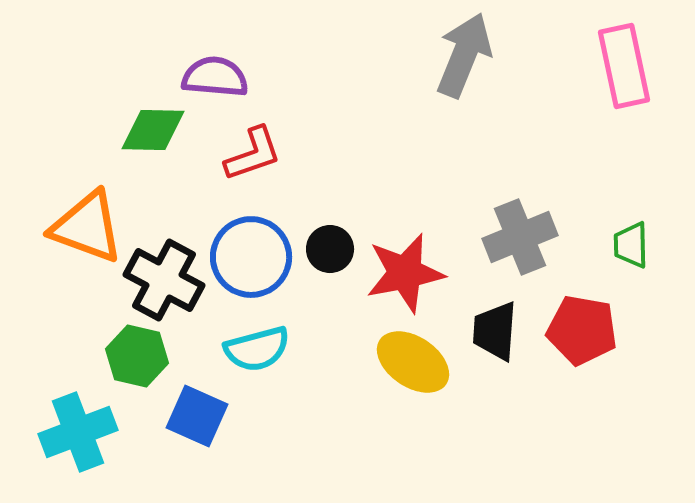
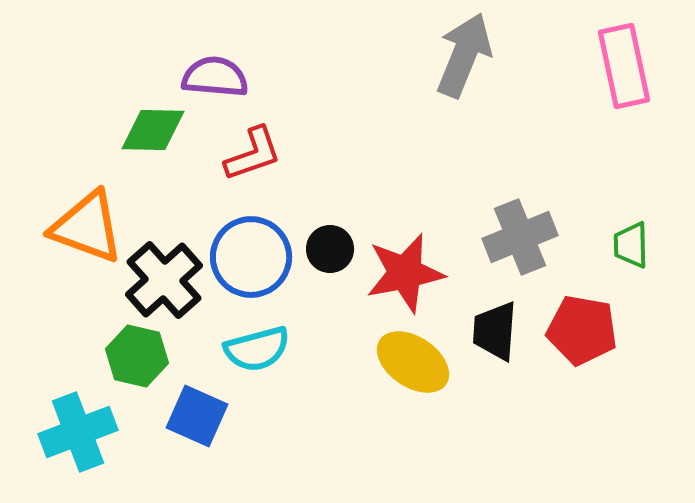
black cross: rotated 20 degrees clockwise
